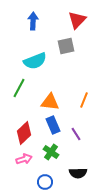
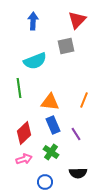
green line: rotated 36 degrees counterclockwise
